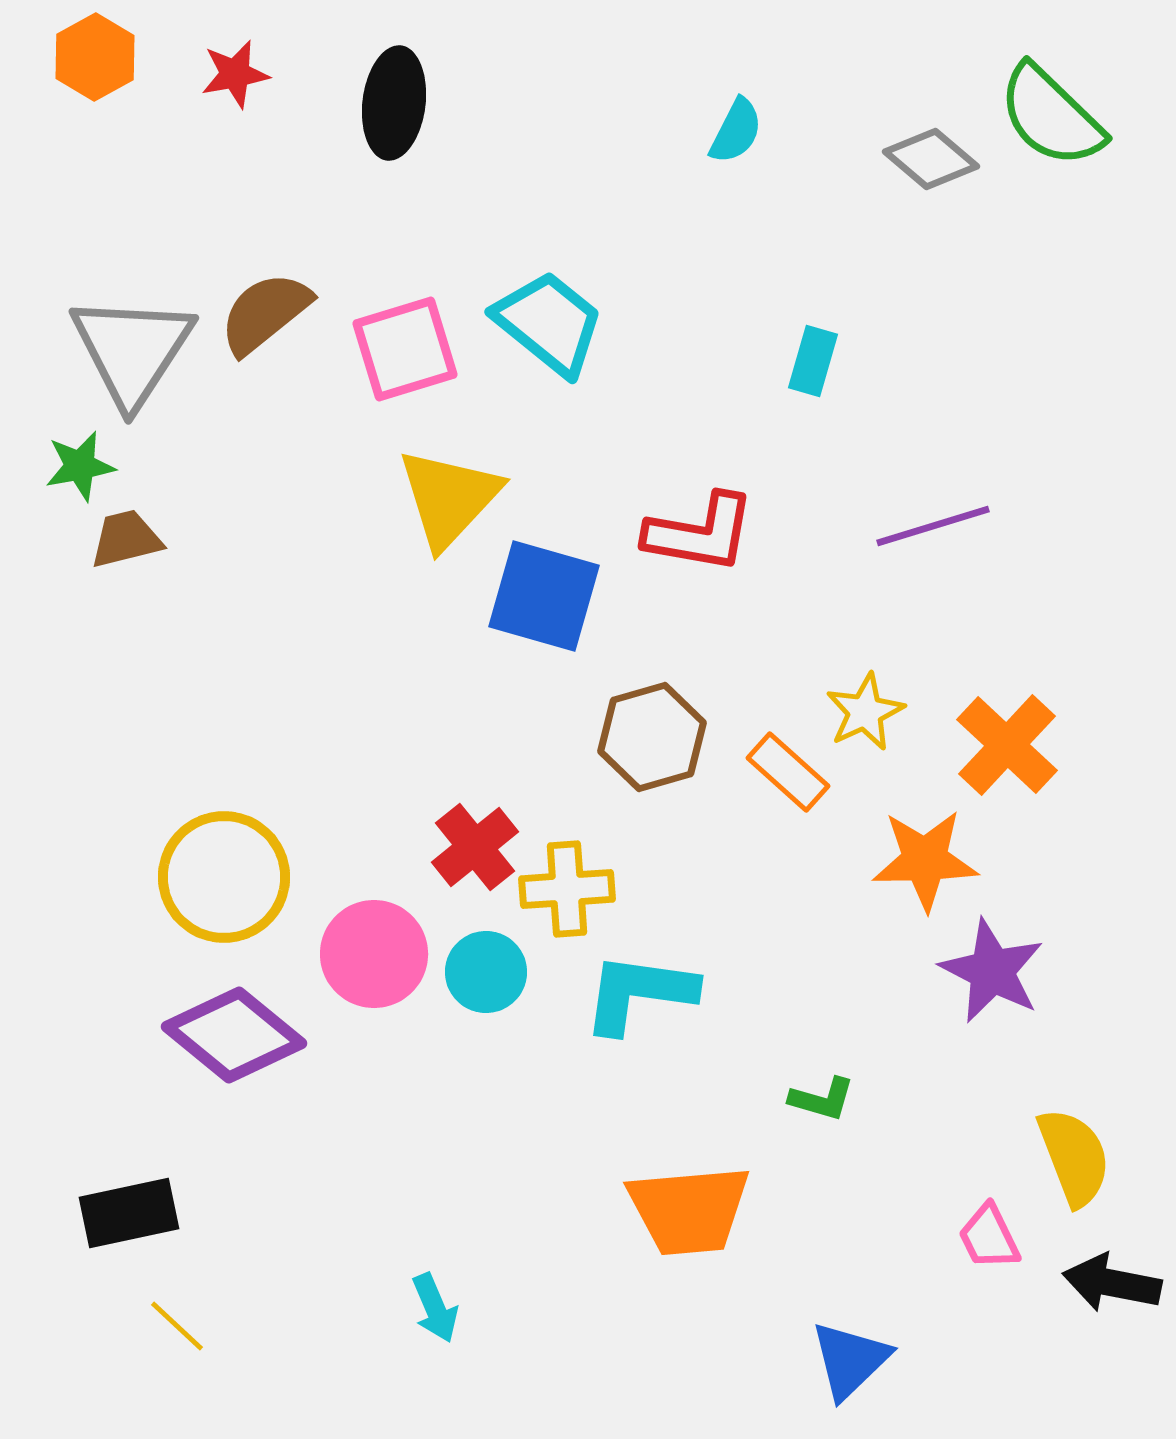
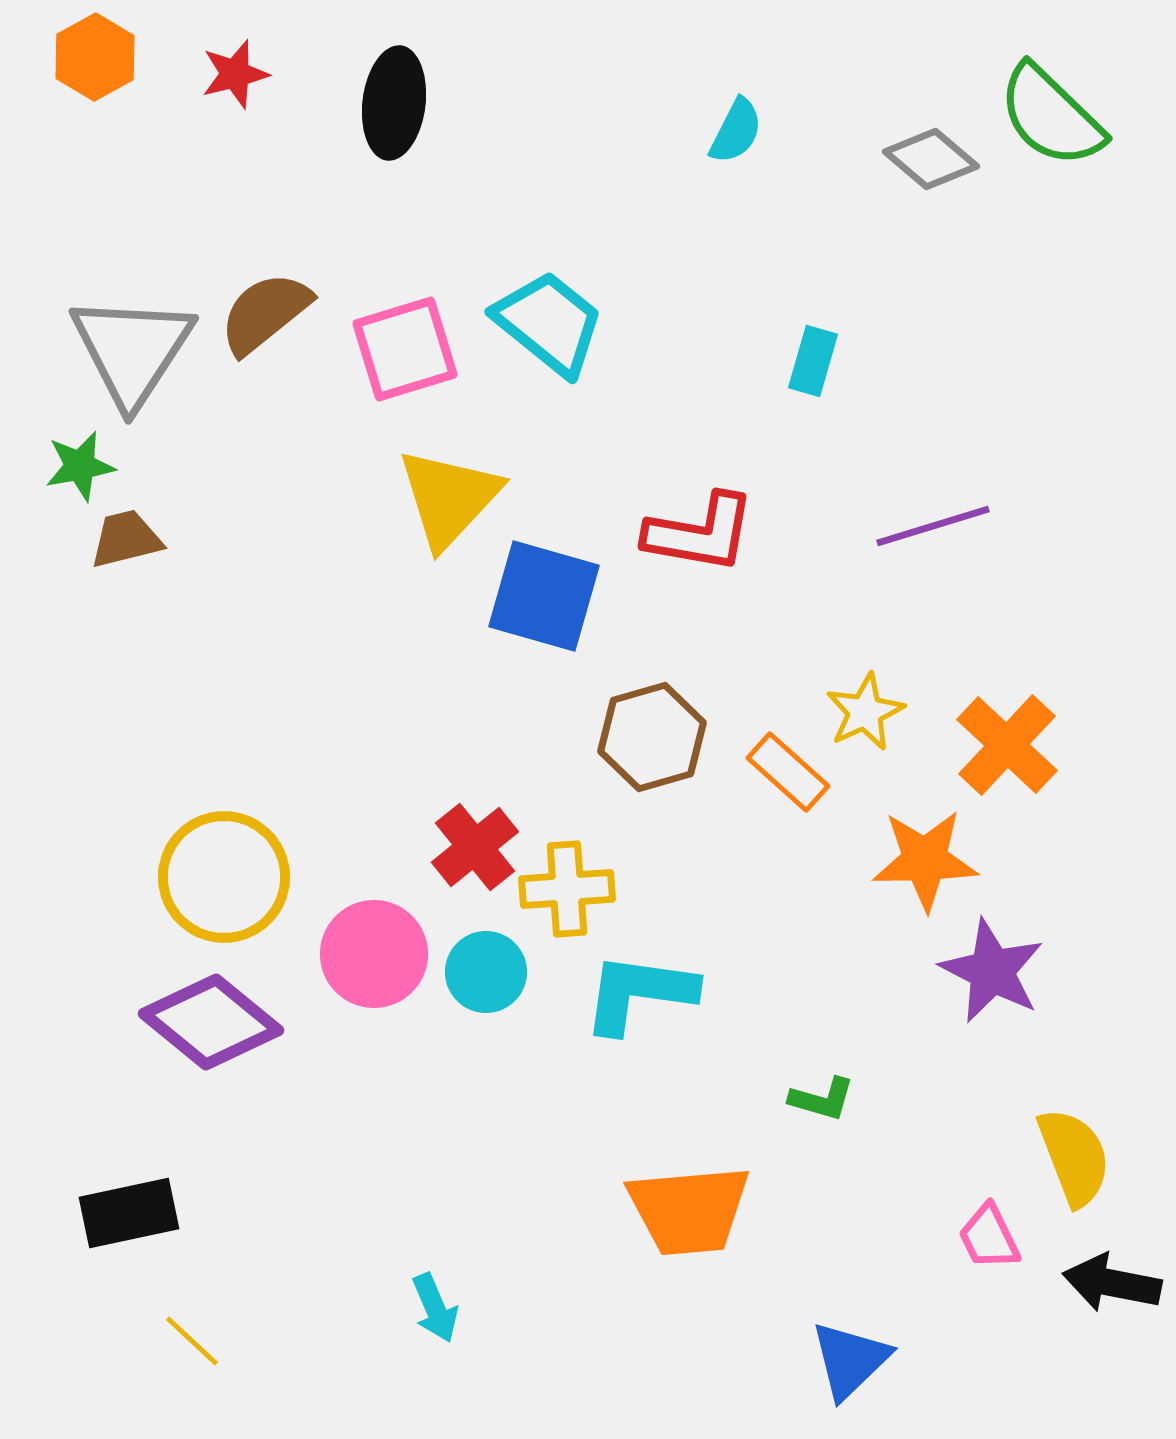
red star: rotated 4 degrees counterclockwise
purple diamond: moved 23 px left, 13 px up
yellow line: moved 15 px right, 15 px down
